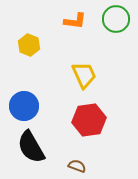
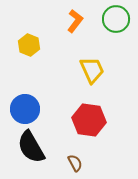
orange L-shape: rotated 60 degrees counterclockwise
yellow trapezoid: moved 8 px right, 5 px up
blue circle: moved 1 px right, 3 px down
red hexagon: rotated 16 degrees clockwise
brown semicircle: moved 2 px left, 3 px up; rotated 42 degrees clockwise
